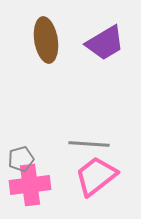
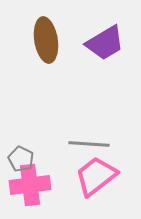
gray pentagon: rotated 30 degrees counterclockwise
